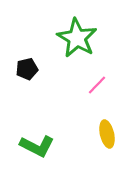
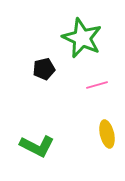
green star: moved 5 px right; rotated 6 degrees counterclockwise
black pentagon: moved 17 px right
pink line: rotated 30 degrees clockwise
